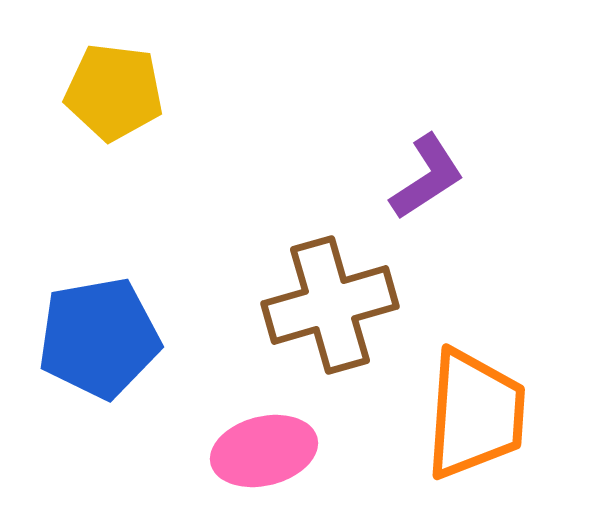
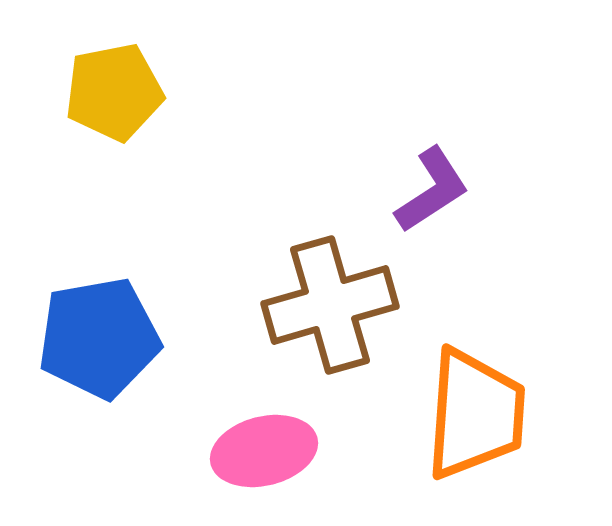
yellow pentagon: rotated 18 degrees counterclockwise
purple L-shape: moved 5 px right, 13 px down
